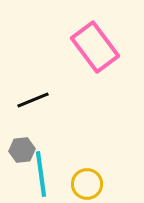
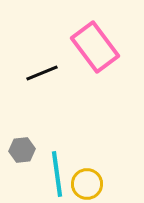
black line: moved 9 px right, 27 px up
cyan line: moved 16 px right
